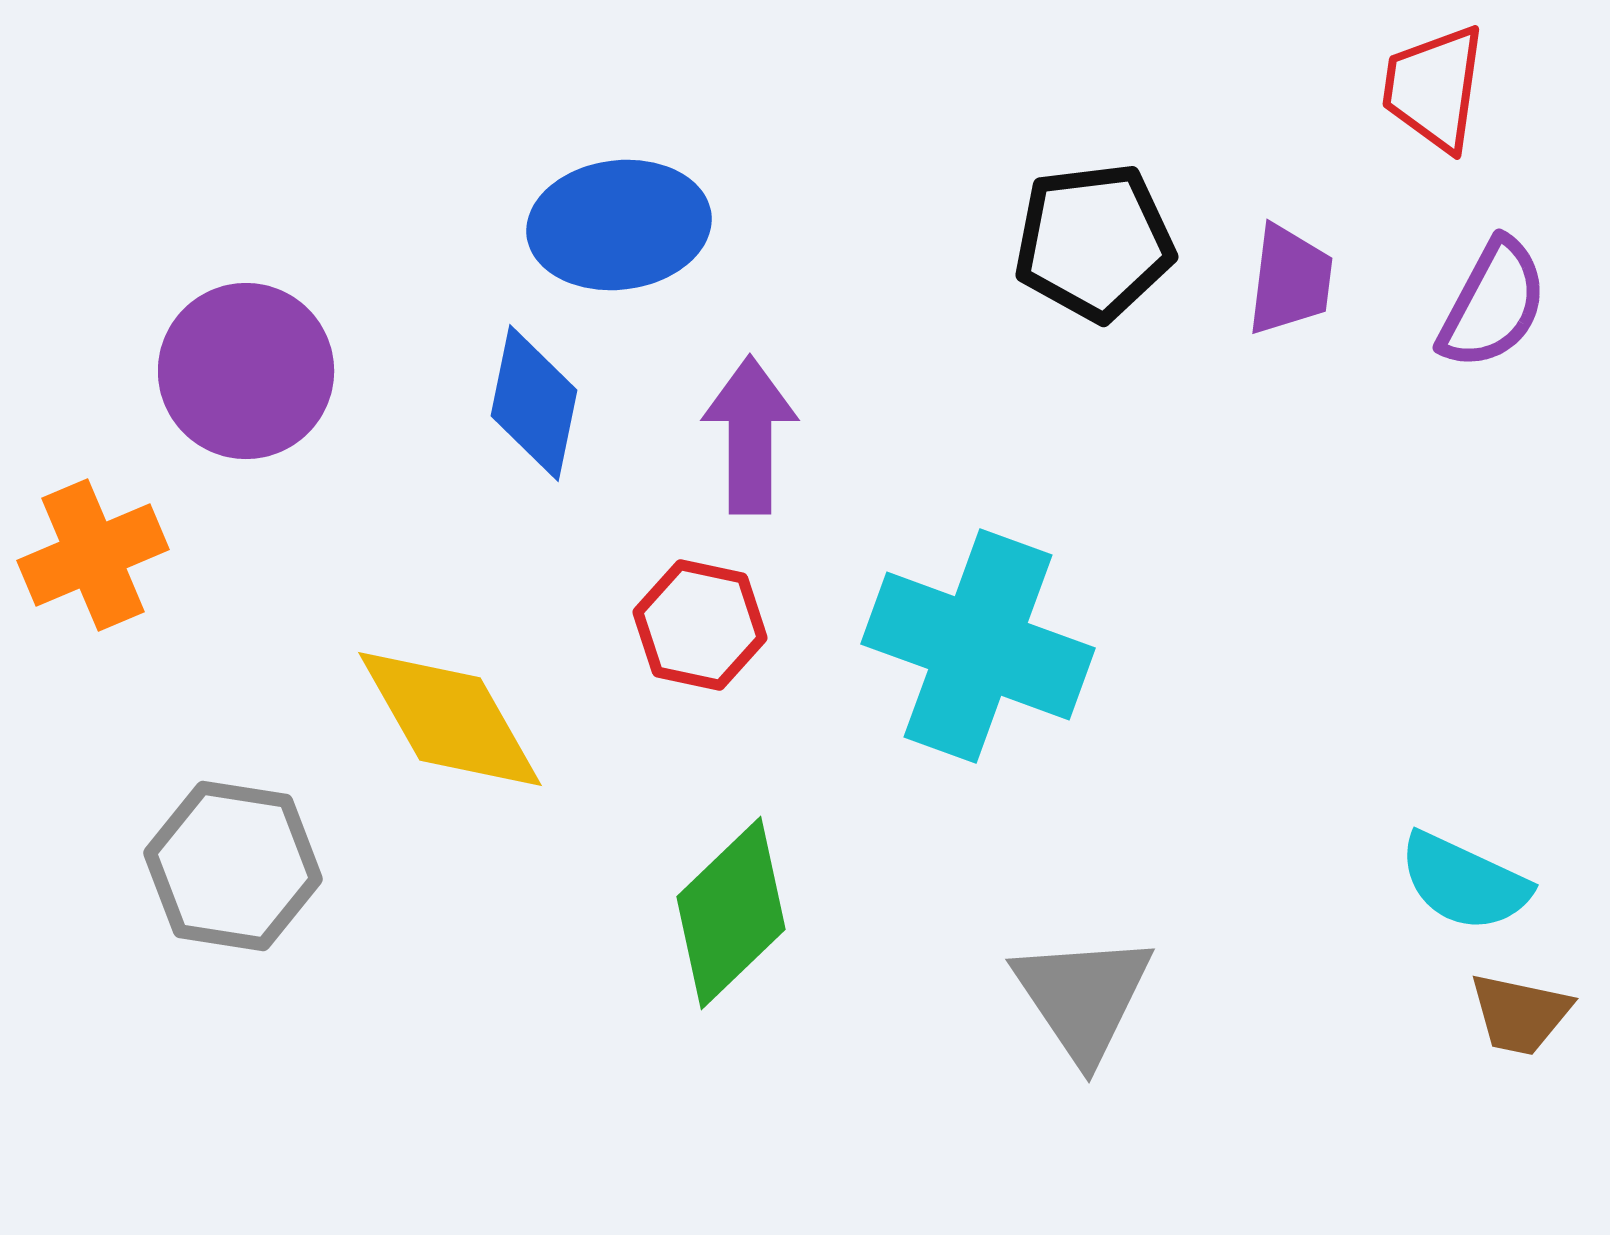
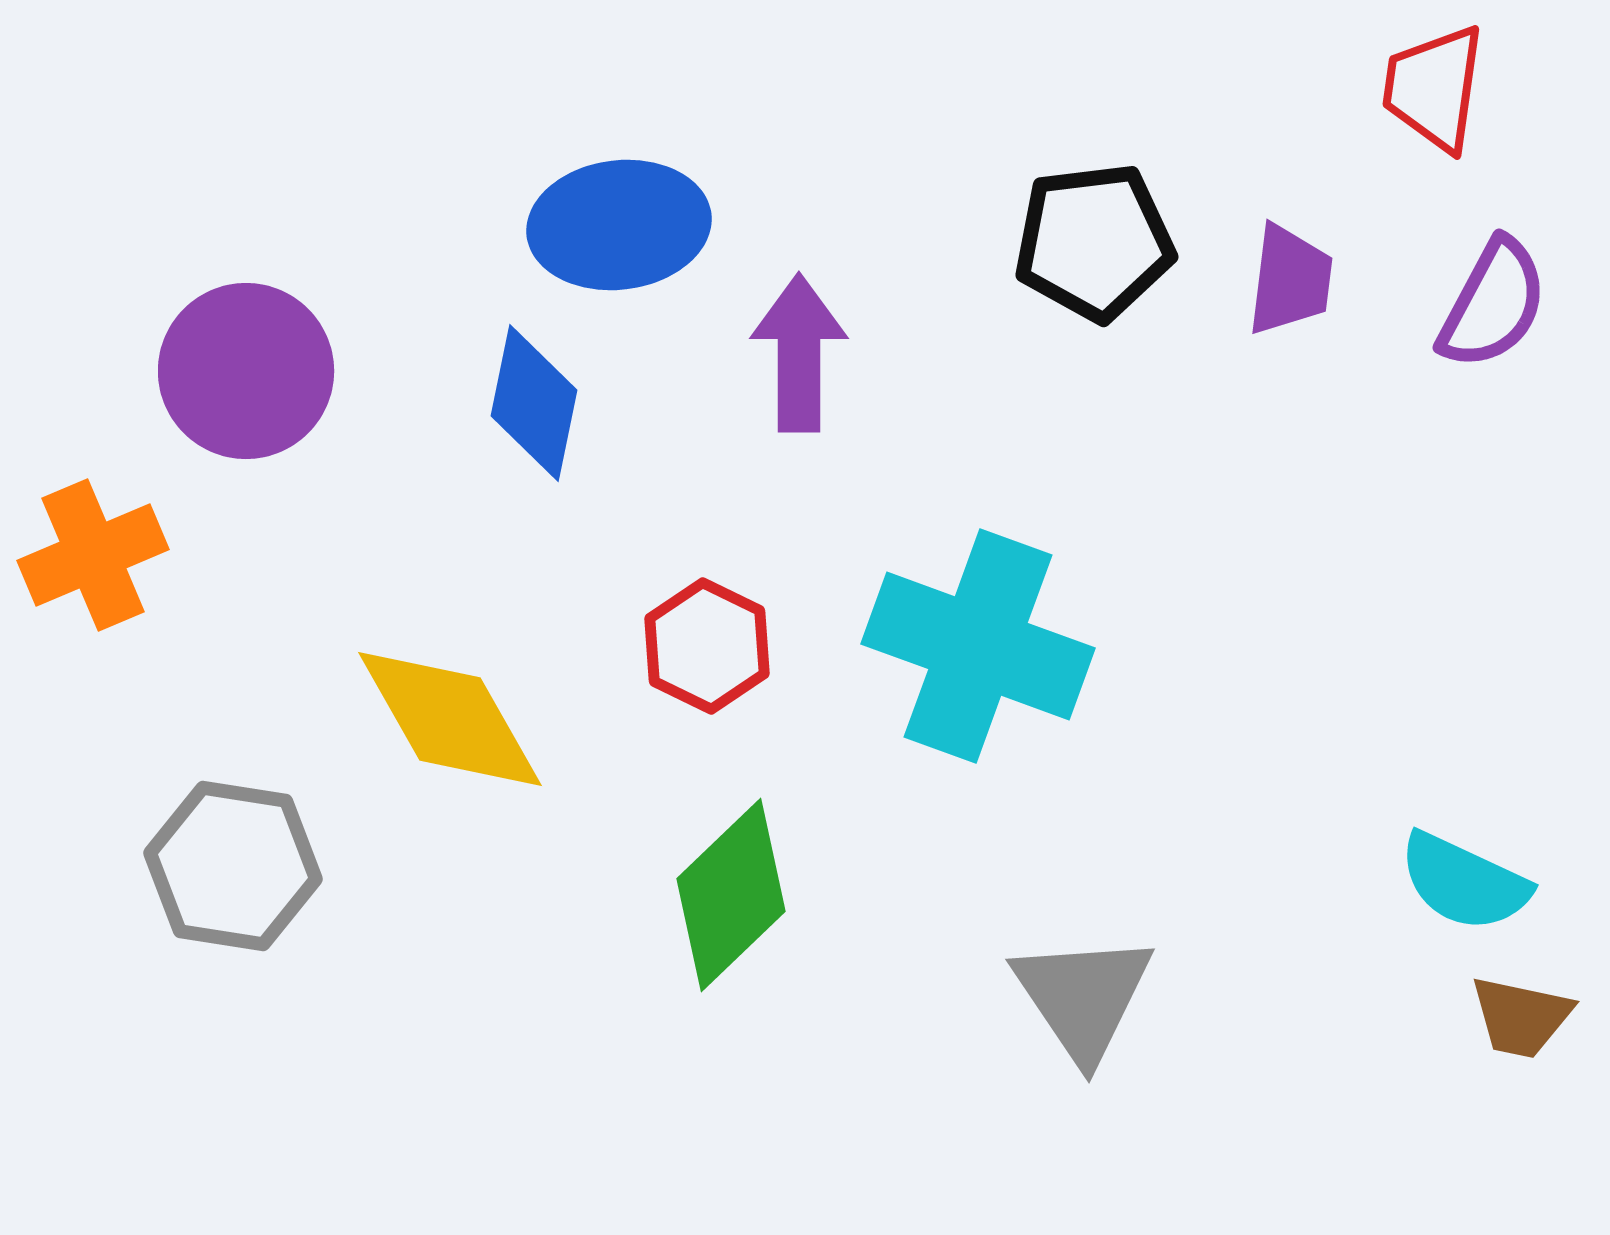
purple arrow: moved 49 px right, 82 px up
red hexagon: moved 7 px right, 21 px down; rotated 14 degrees clockwise
green diamond: moved 18 px up
brown trapezoid: moved 1 px right, 3 px down
